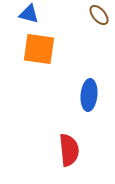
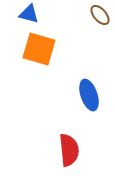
brown ellipse: moved 1 px right
orange square: rotated 8 degrees clockwise
blue ellipse: rotated 24 degrees counterclockwise
